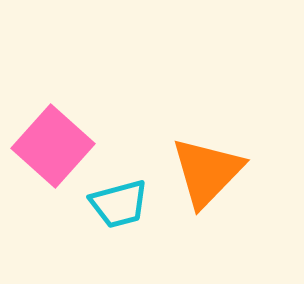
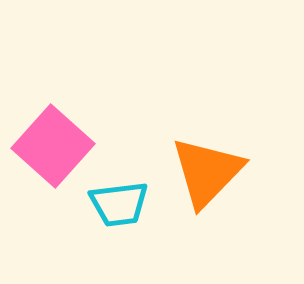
cyan trapezoid: rotated 8 degrees clockwise
